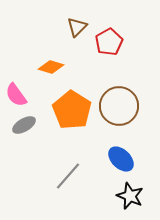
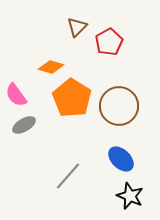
orange pentagon: moved 12 px up
